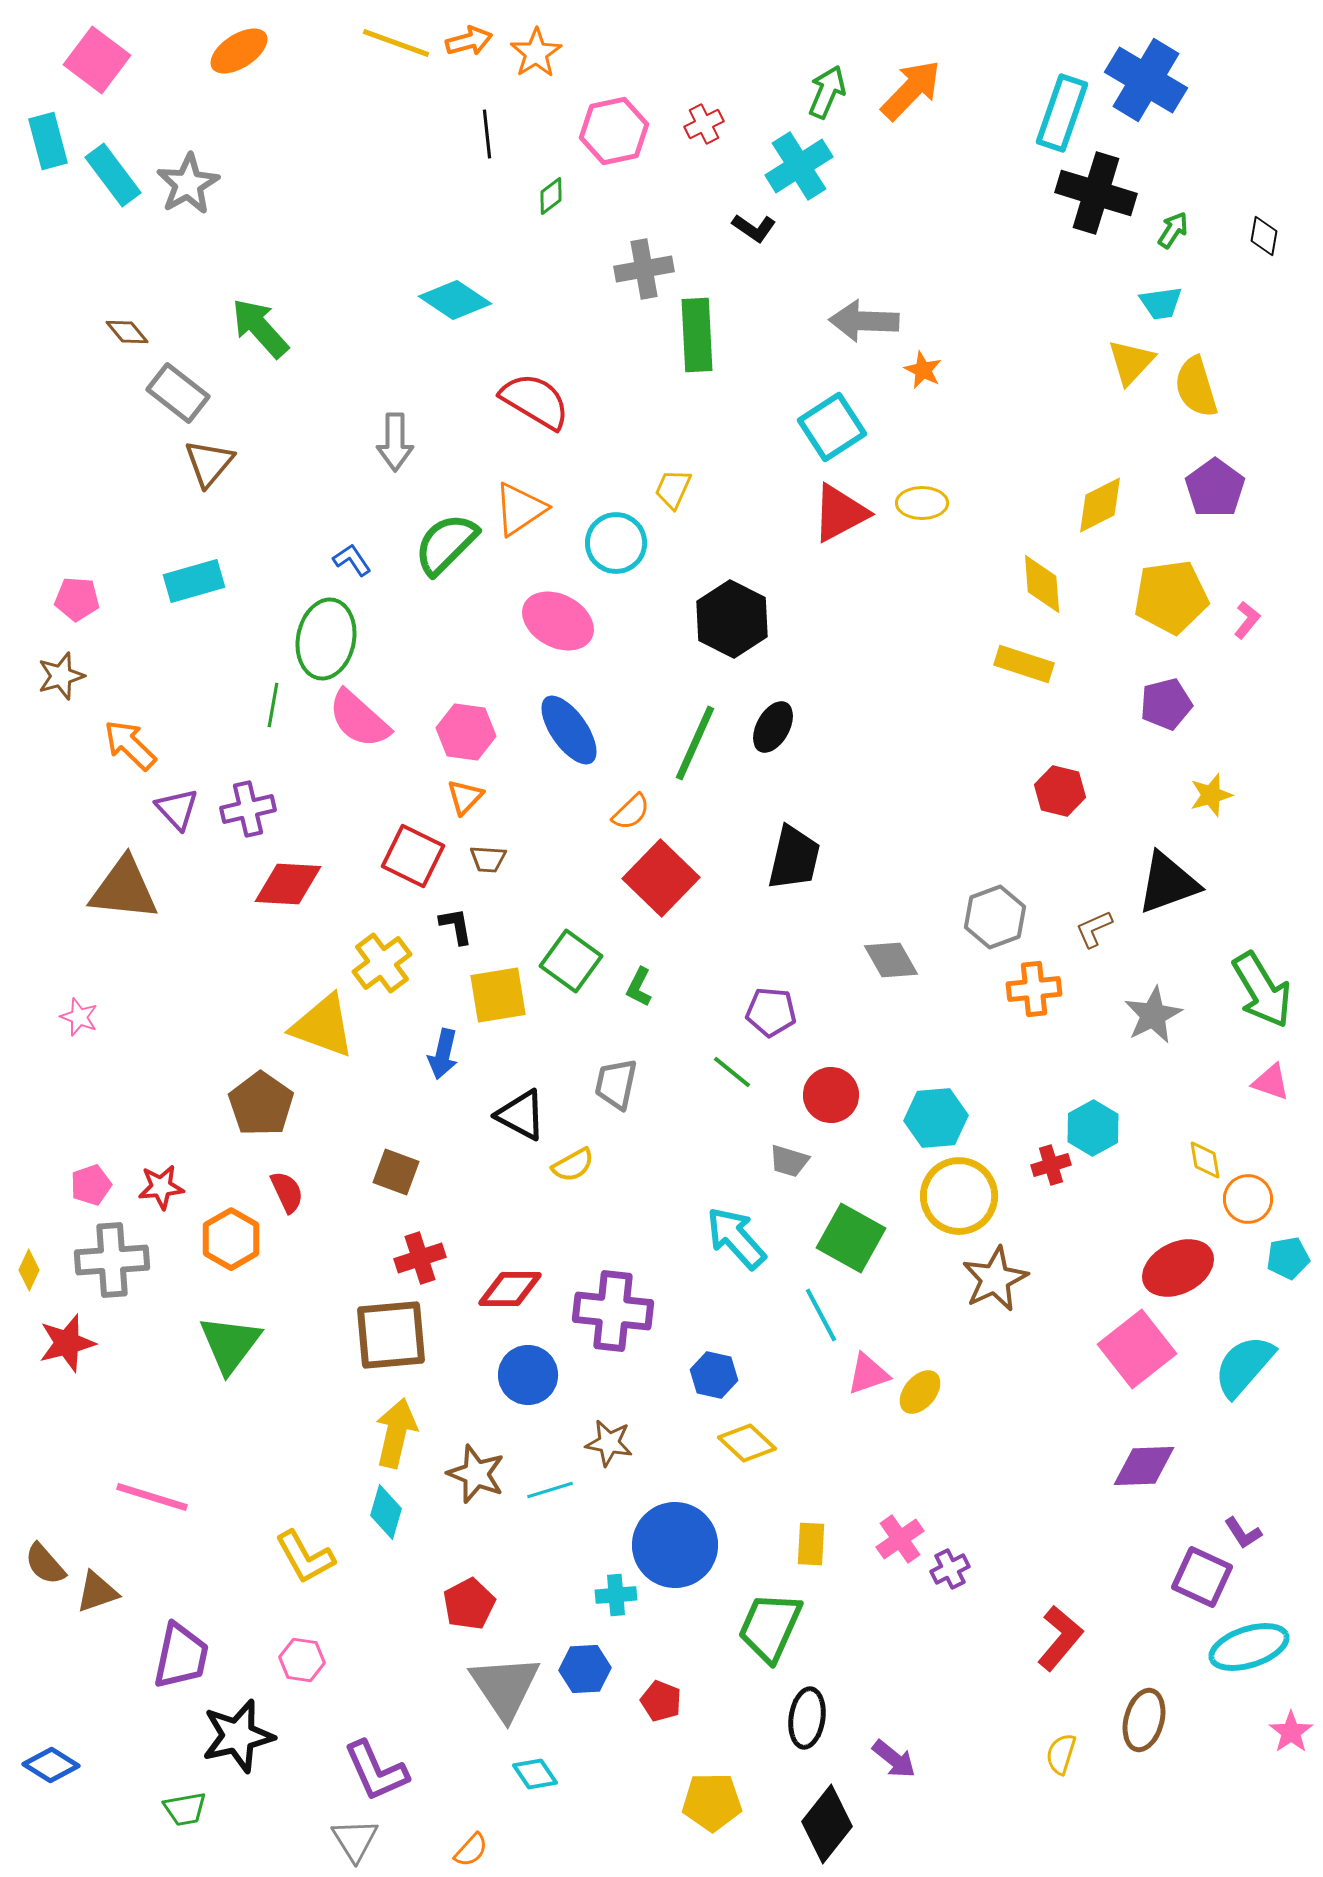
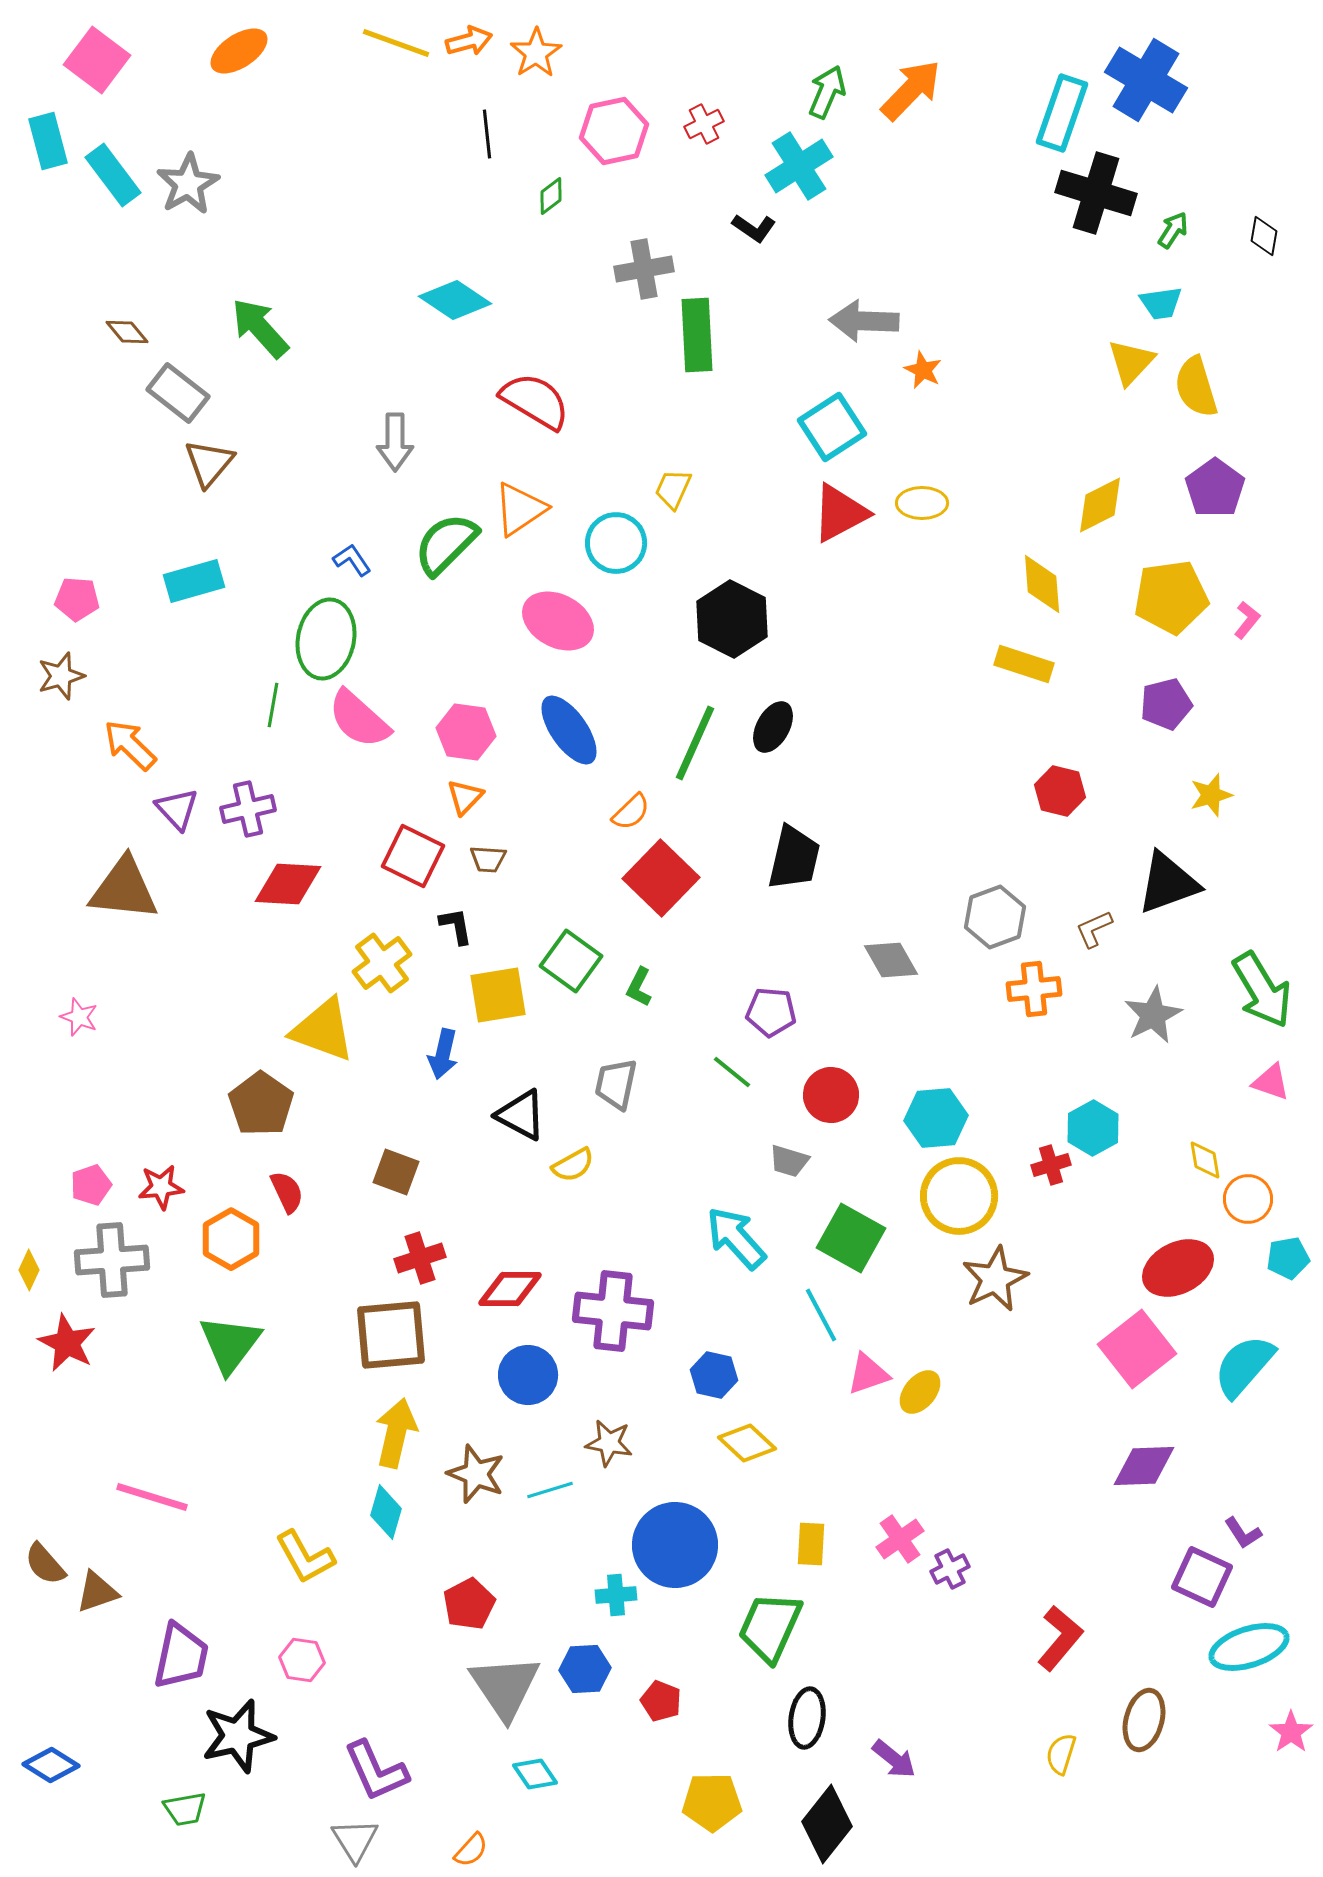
yellow triangle at (323, 1026): moved 4 px down
red star at (67, 1343): rotated 30 degrees counterclockwise
